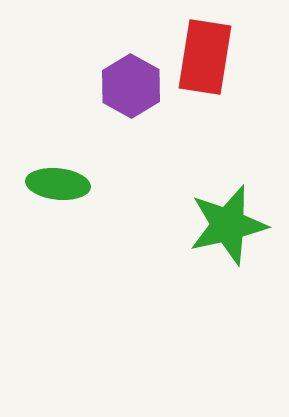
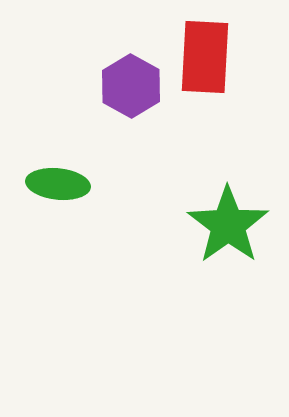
red rectangle: rotated 6 degrees counterclockwise
green star: rotated 22 degrees counterclockwise
